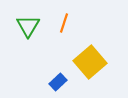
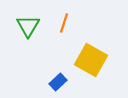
yellow square: moved 1 px right, 2 px up; rotated 20 degrees counterclockwise
